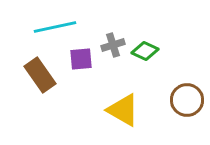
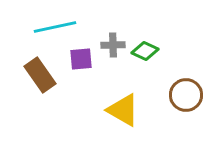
gray cross: rotated 15 degrees clockwise
brown circle: moved 1 px left, 5 px up
